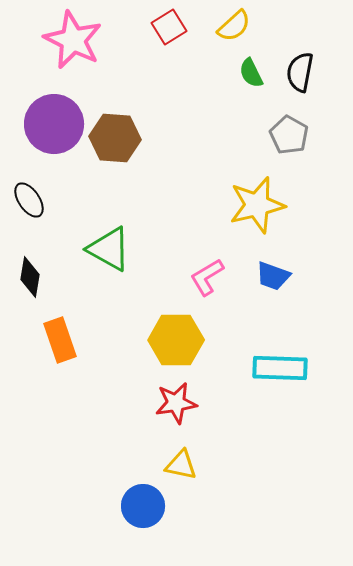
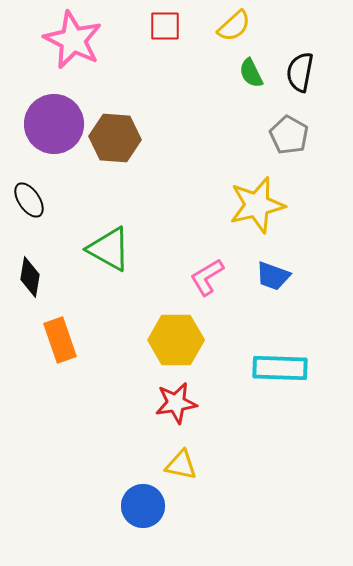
red square: moved 4 px left, 1 px up; rotated 32 degrees clockwise
